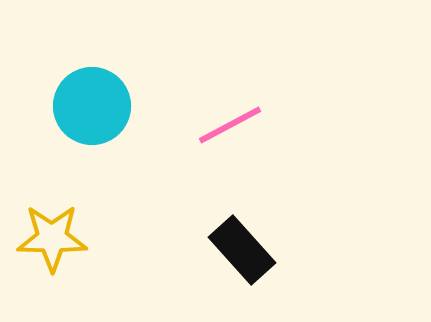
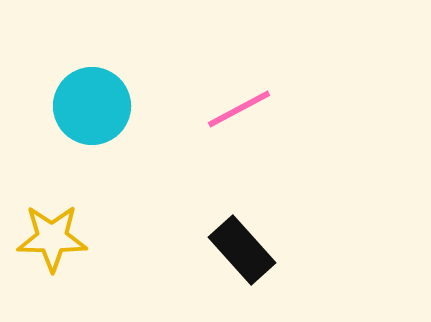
pink line: moved 9 px right, 16 px up
